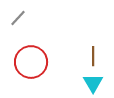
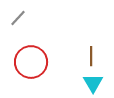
brown line: moved 2 px left
